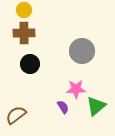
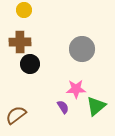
brown cross: moved 4 px left, 9 px down
gray circle: moved 2 px up
